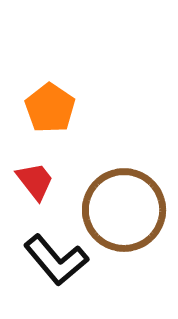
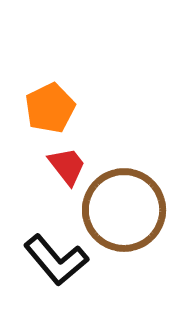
orange pentagon: rotated 12 degrees clockwise
red trapezoid: moved 32 px right, 15 px up
